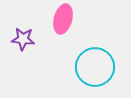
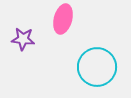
cyan circle: moved 2 px right
